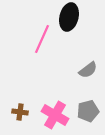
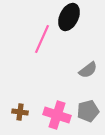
black ellipse: rotated 12 degrees clockwise
pink cross: moved 2 px right; rotated 12 degrees counterclockwise
